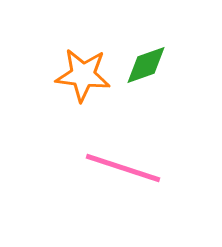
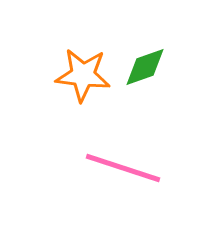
green diamond: moved 1 px left, 2 px down
